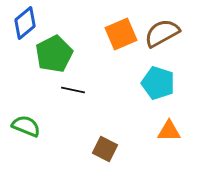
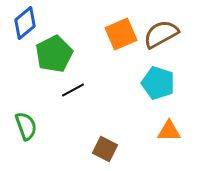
brown semicircle: moved 1 px left, 1 px down
black line: rotated 40 degrees counterclockwise
green semicircle: rotated 48 degrees clockwise
